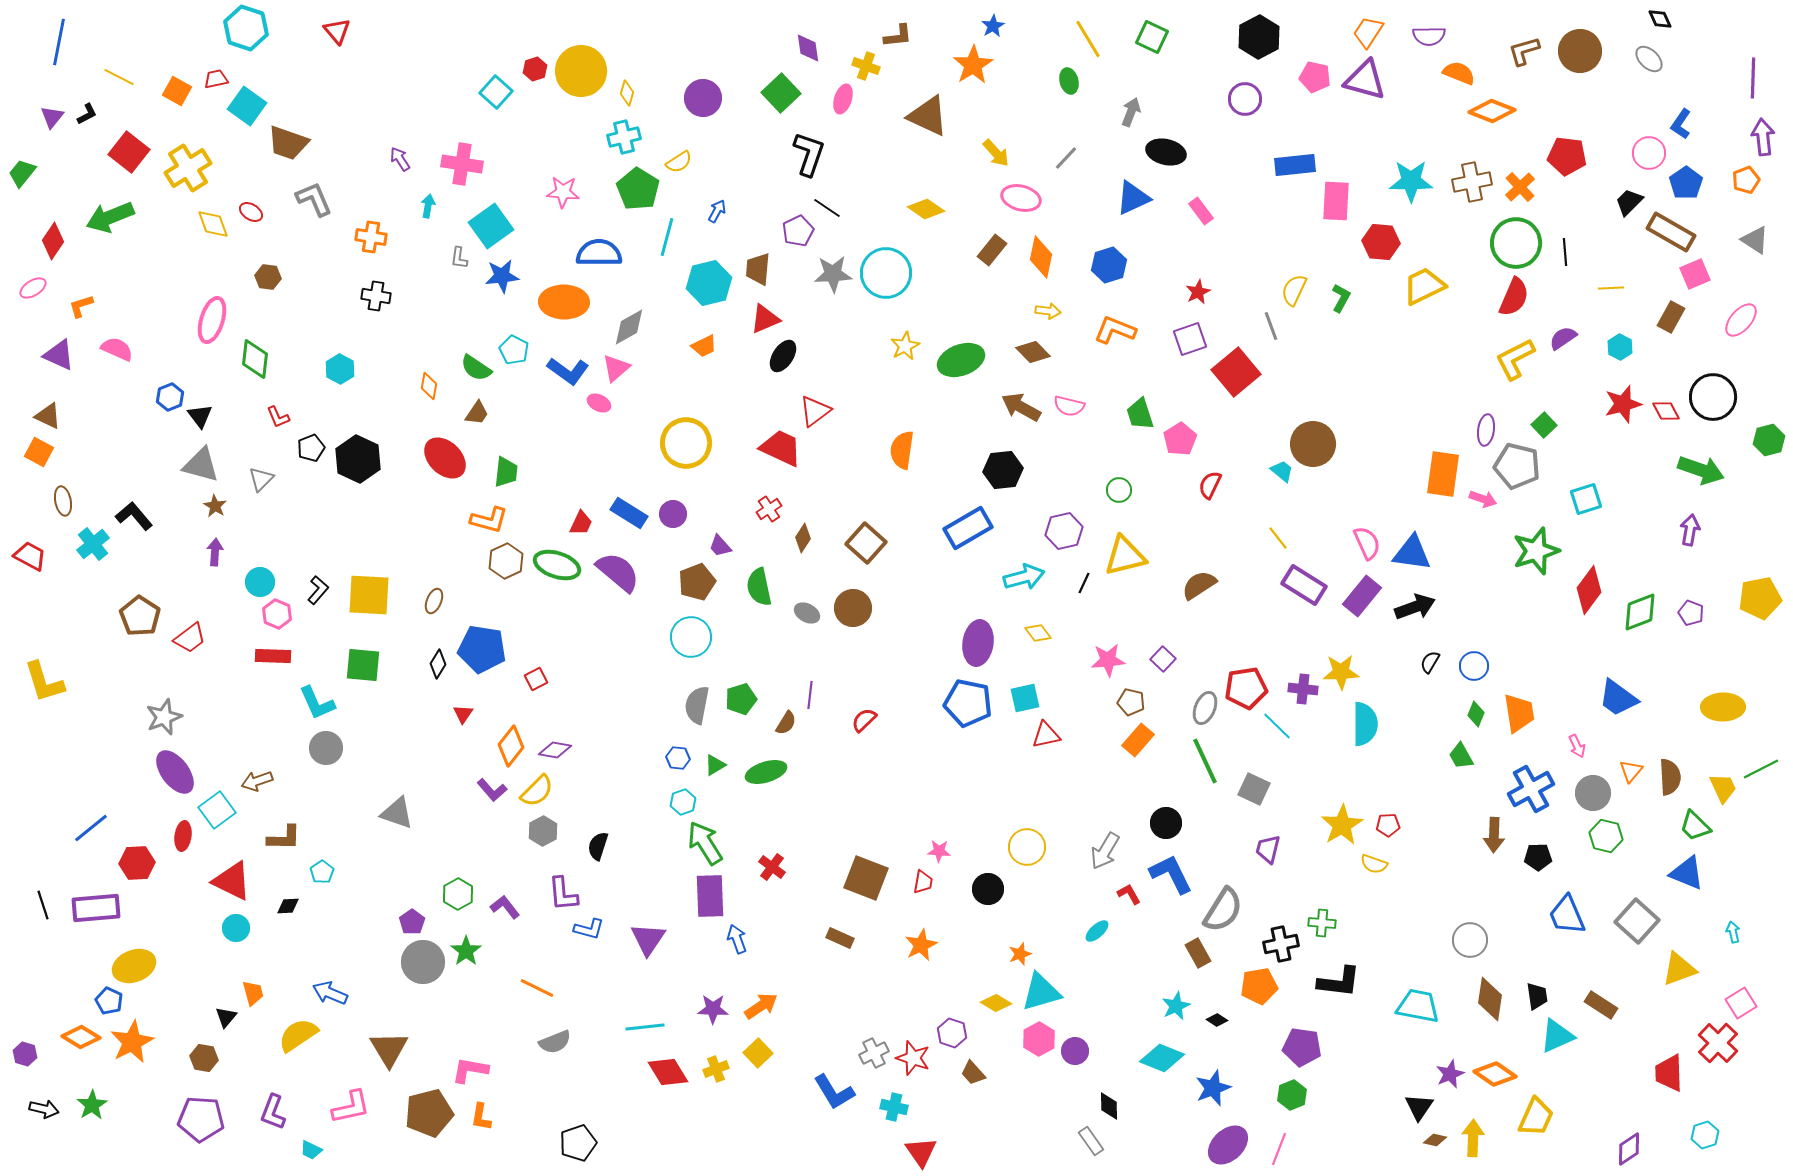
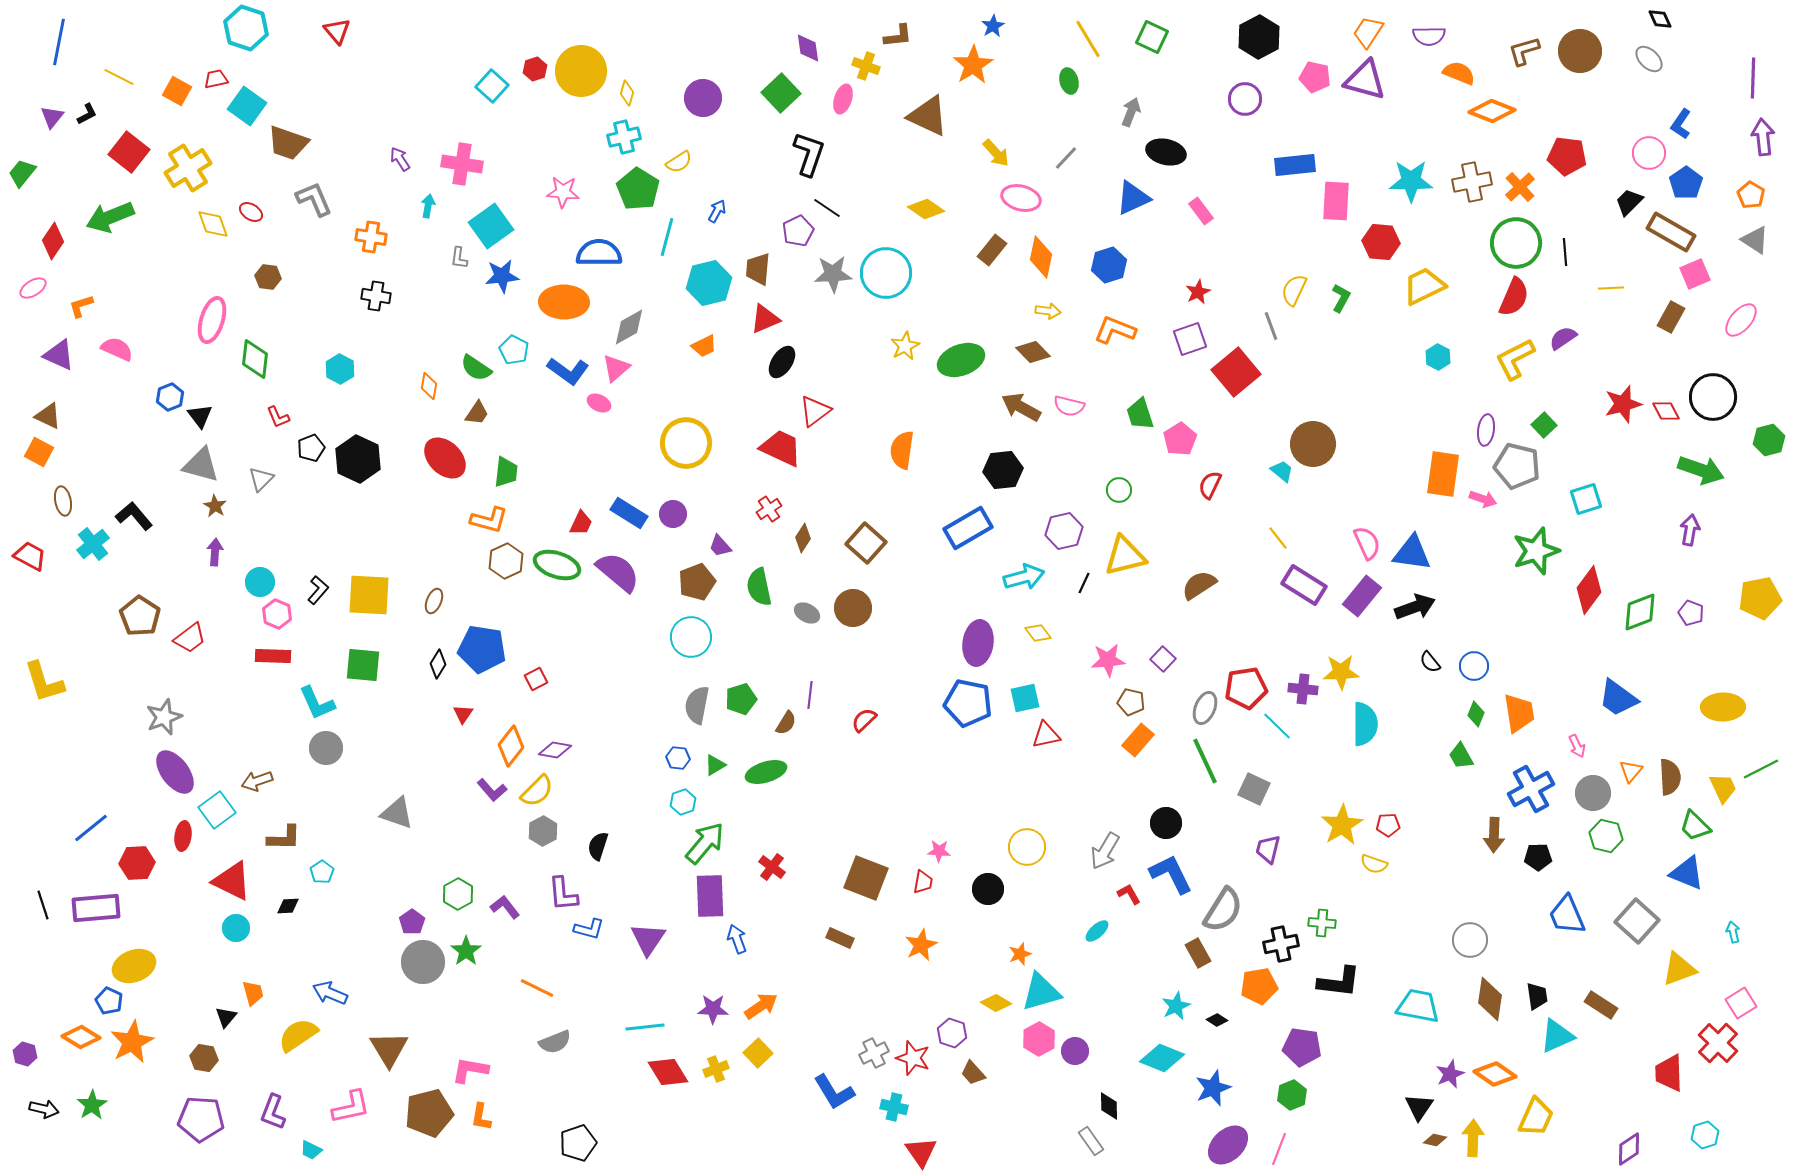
cyan square at (496, 92): moved 4 px left, 6 px up
orange pentagon at (1746, 180): moved 5 px right, 15 px down; rotated 20 degrees counterclockwise
cyan hexagon at (1620, 347): moved 182 px left, 10 px down
black ellipse at (783, 356): moved 1 px left, 6 px down
black semicircle at (1430, 662): rotated 70 degrees counterclockwise
green arrow at (705, 843): rotated 72 degrees clockwise
